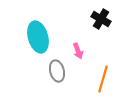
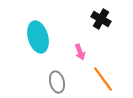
pink arrow: moved 2 px right, 1 px down
gray ellipse: moved 11 px down
orange line: rotated 52 degrees counterclockwise
